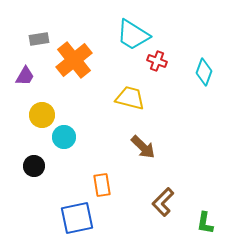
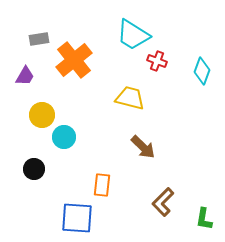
cyan diamond: moved 2 px left, 1 px up
black circle: moved 3 px down
orange rectangle: rotated 15 degrees clockwise
blue square: rotated 16 degrees clockwise
green L-shape: moved 1 px left, 4 px up
